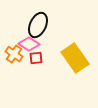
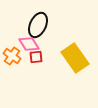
pink diamond: rotated 25 degrees clockwise
orange cross: moved 2 px left, 2 px down
red square: moved 1 px up
